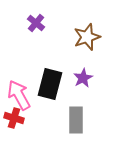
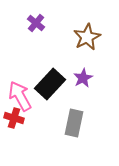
brown star: rotated 8 degrees counterclockwise
black rectangle: rotated 28 degrees clockwise
pink arrow: moved 1 px right, 1 px down
gray rectangle: moved 2 px left, 3 px down; rotated 12 degrees clockwise
